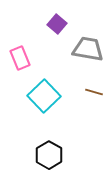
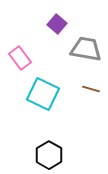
gray trapezoid: moved 2 px left
pink rectangle: rotated 15 degrees counterclockwise
brown line: moved 3 px left, 3 px up
cyan square: moved 1 px left, 2 px up; rotated 20 degrees counterclockwise
